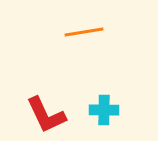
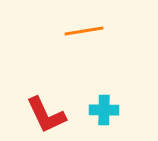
orange line: moved 1 px up
